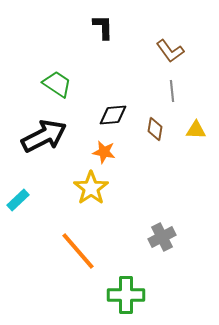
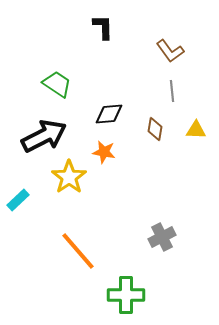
black diamond: moved 4 px left, 1 px up
yellow star: moved 22 px left, 11 px up
